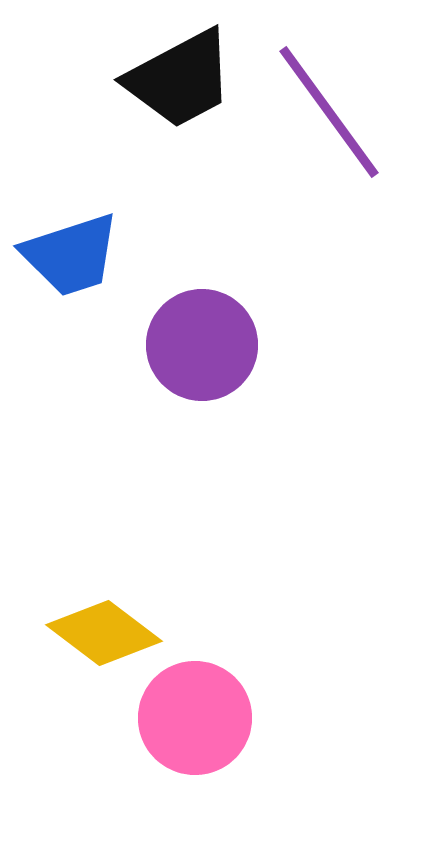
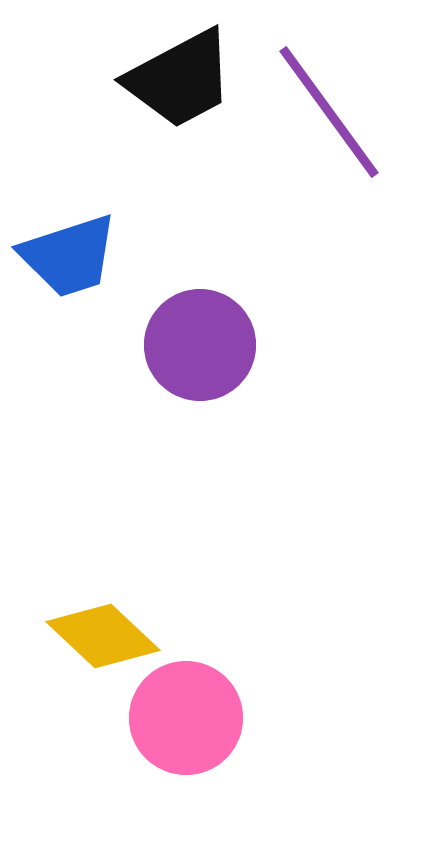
blue trapezoid: moved 2 px left, 1 px down
purple circle: moved 2 px left
yellow diamond: moved 1 px left, 3 px down; rotated 6 degrees clockwise
pink circle: moved 9 px left
